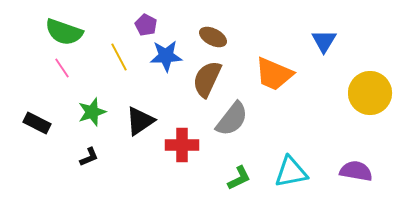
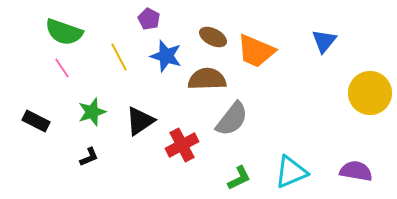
purple pentagon: moved 3 px right, 6 px up
blue triangle: rotated 8 degrees clockwise
blue star: rotated 20 degrees clockwise
orange trapezoid: moved 18 px left, 23 px up
brown semicircle: rotated 63 degrees clockwise
black rectangle: moved 1 px left, 2 px up
red cross: rotated 28 degrees counterclockwise
cyan triangle: rotated 12 degrees counterclockwise
